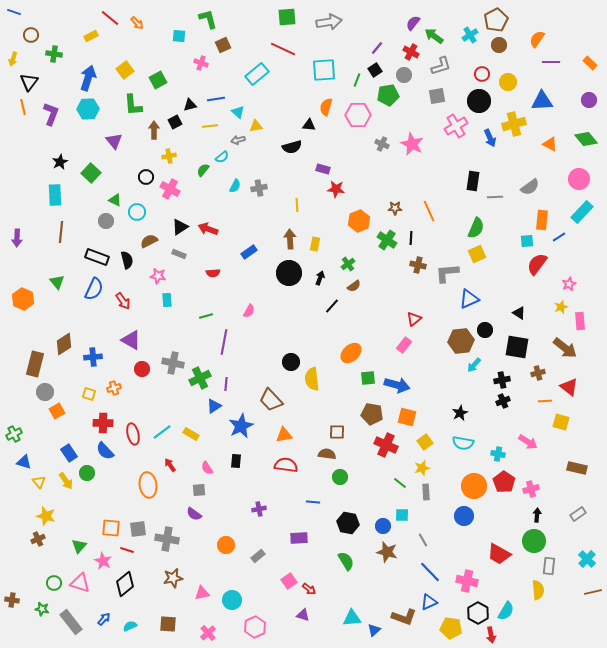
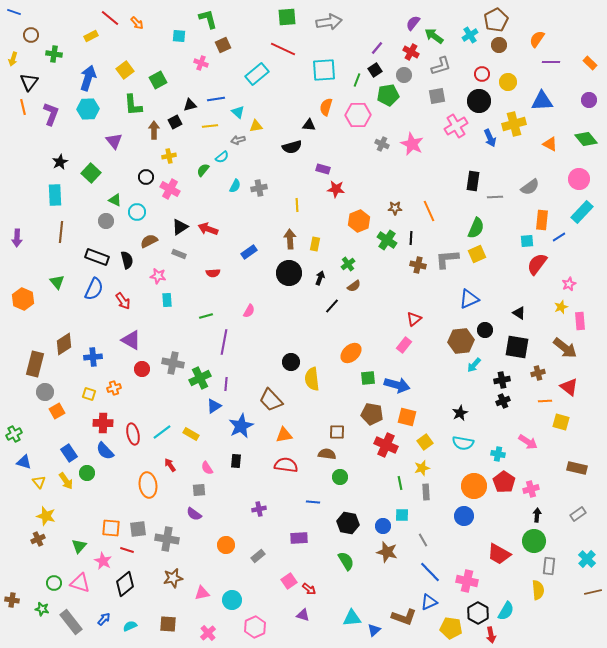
gray L-shape at (447, 273): moved 14 px up
green line at (400, 483): rotated 40 degrees clockwise
